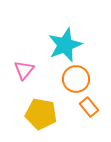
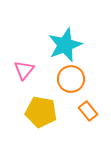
orange circle: moved 5 px left
orange rectangle: moved 1 px left, 4 px down
yellow pentagon: moved 2 px up
